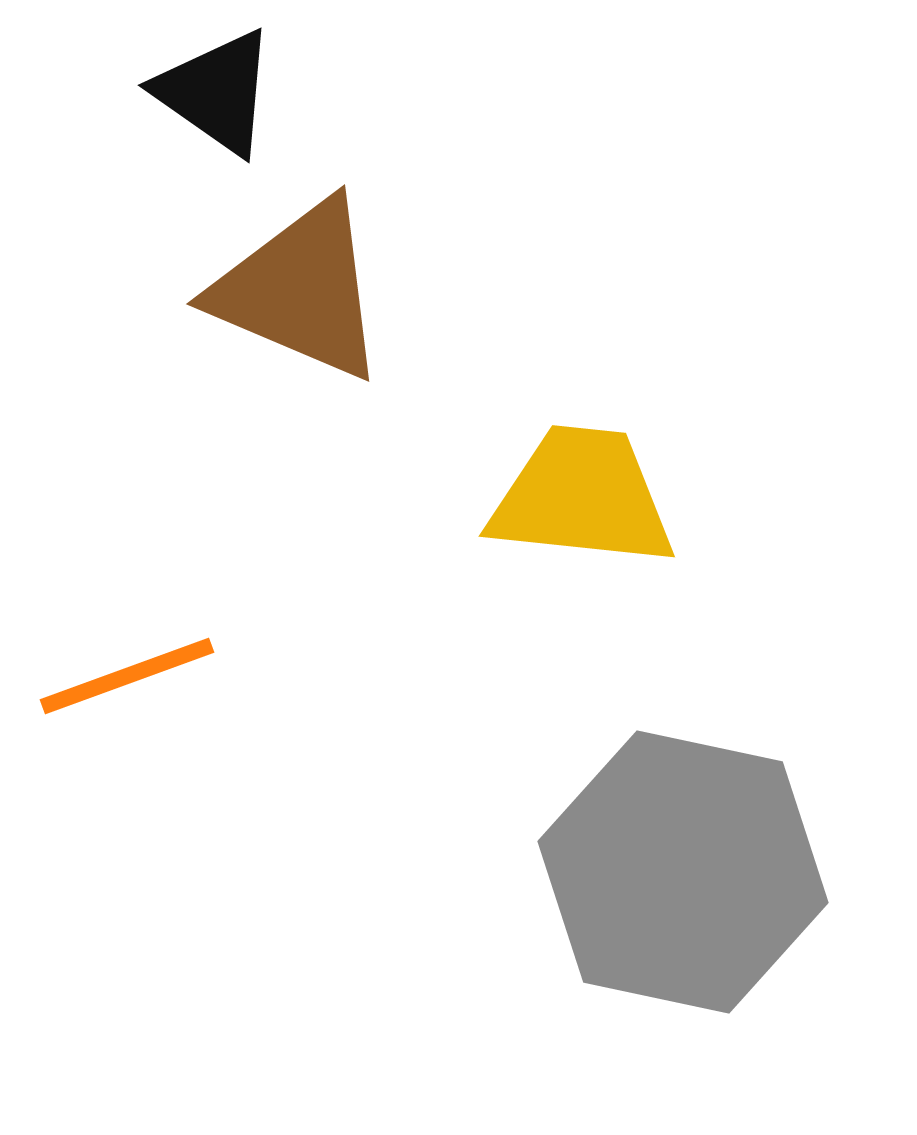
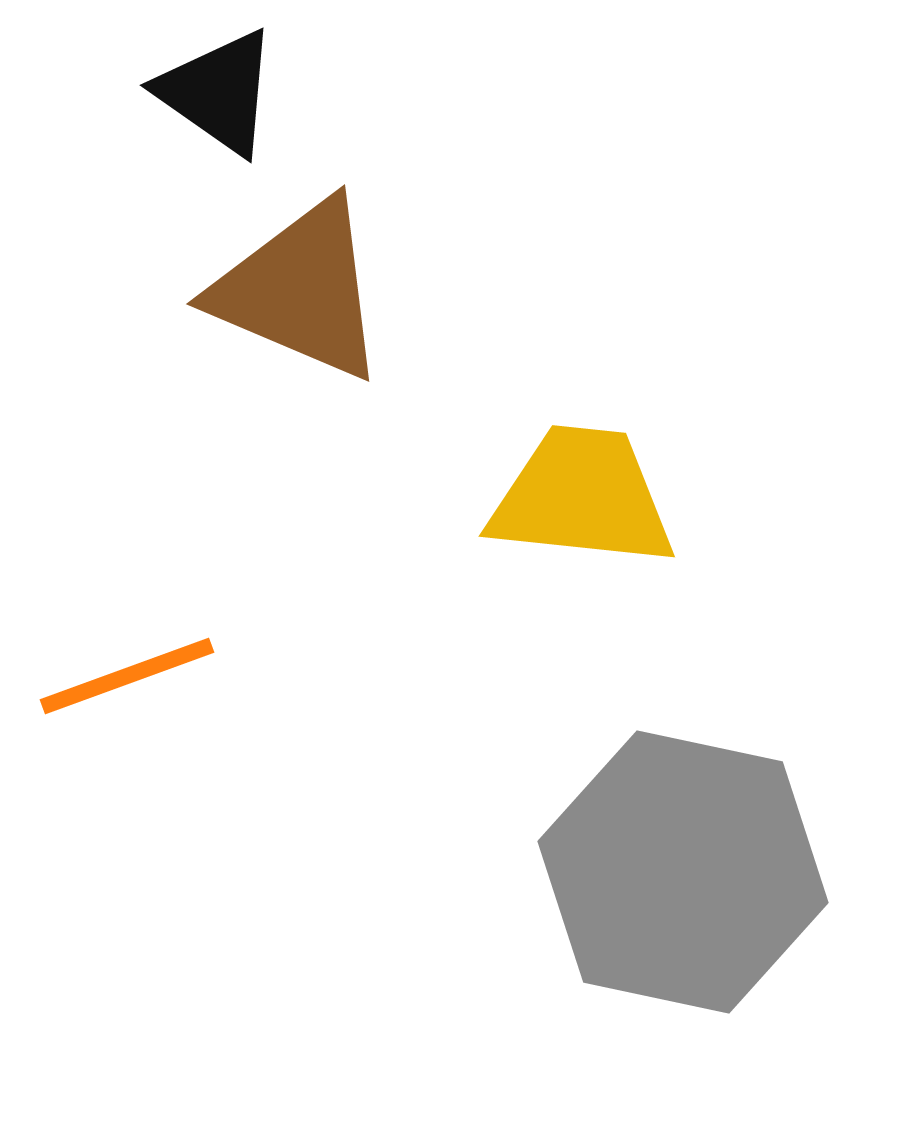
black triangle: moved 2 px right
